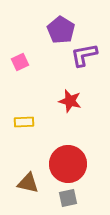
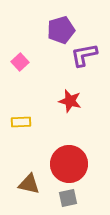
purple pentagon: rotated 24 degrees clockwise
pink square: rotated 18 degrees counterclockwise
yellow rectangle: moved 3 px left
red circle: moved 1 px right
brown triangle: moved 1 px right, 1 px down
